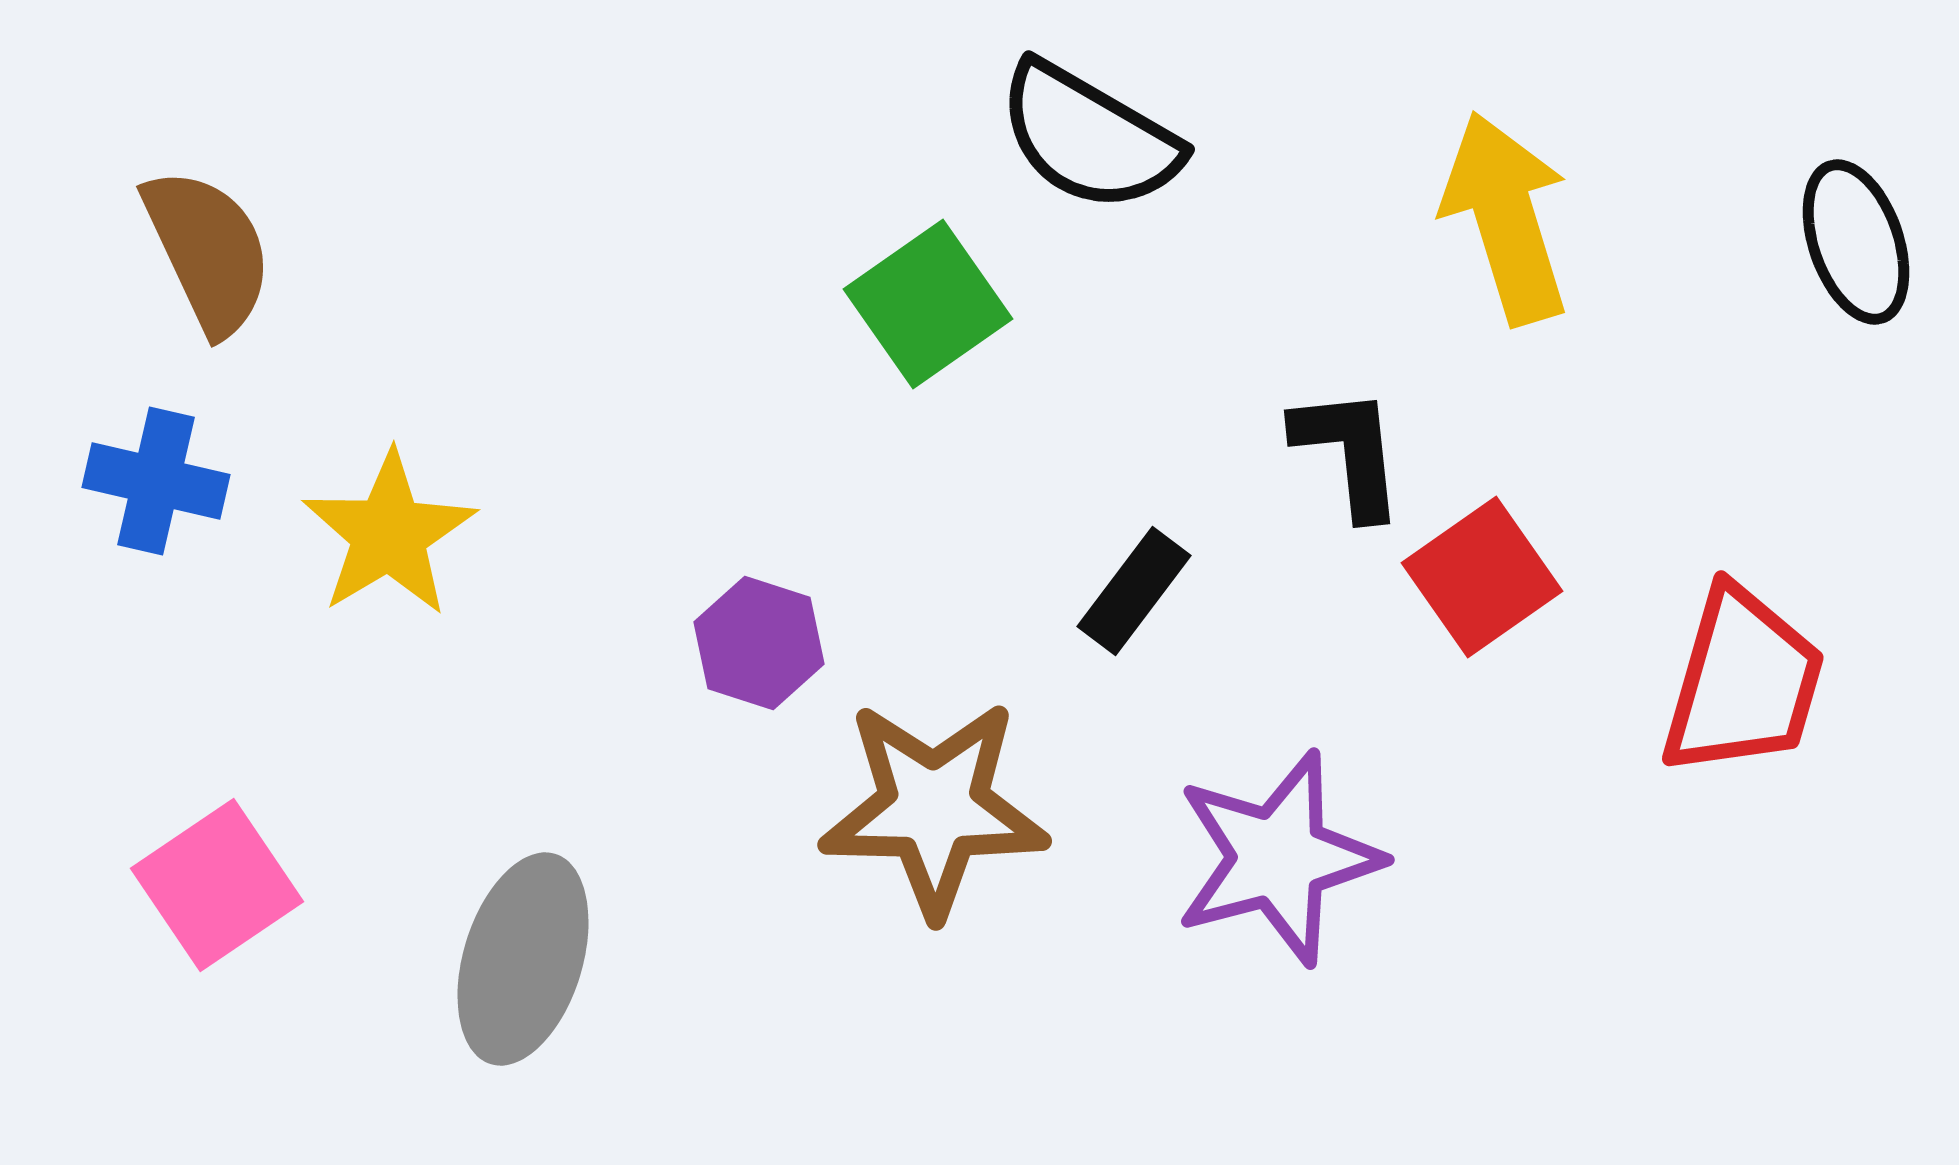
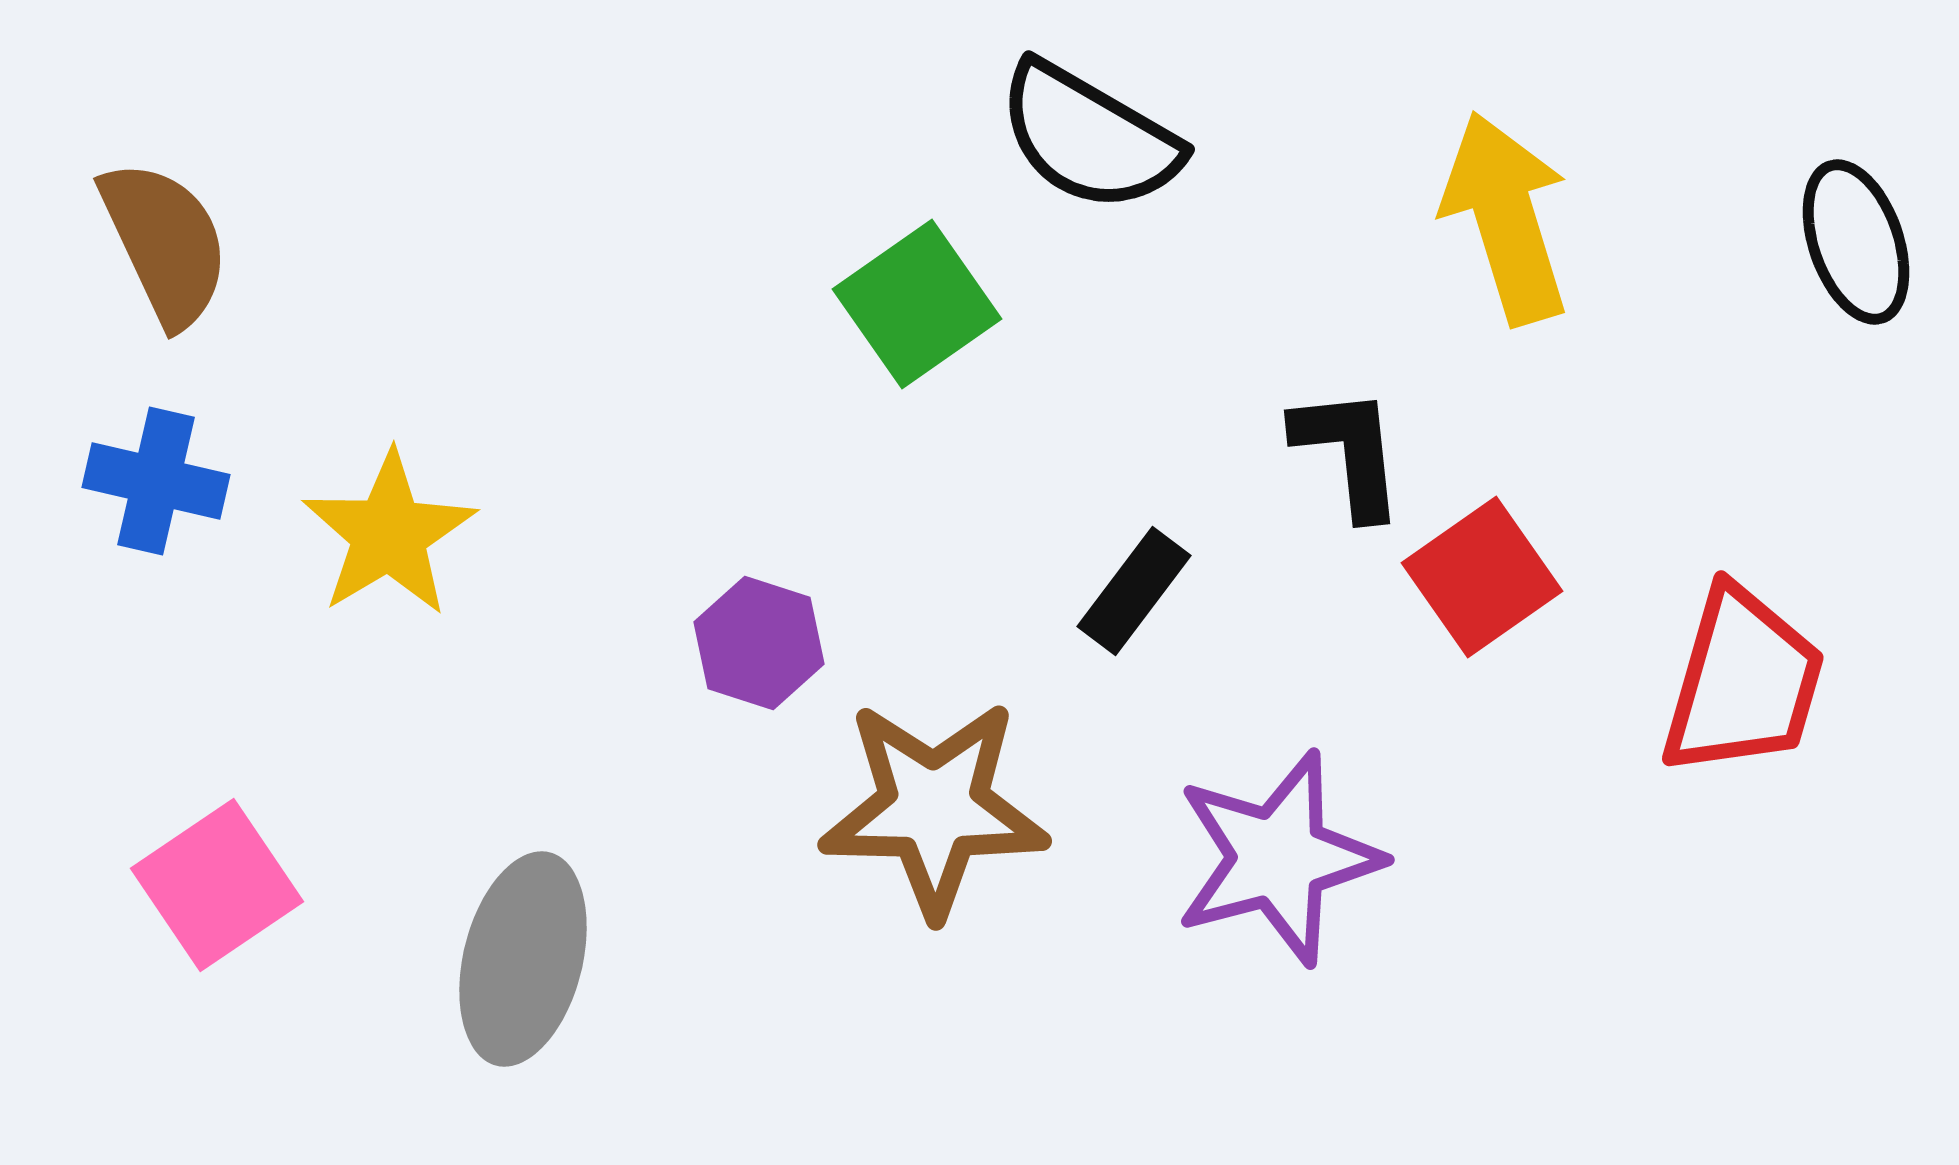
brown semicircle: moved 43 px left, 8 px up
green square: moved 11 px left
gray ellipse: rotated 3 degrees counterclockwise
